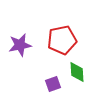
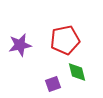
red pentagon: moved 3 px right
green diamond: rotated 10 degrees counterclockwise
